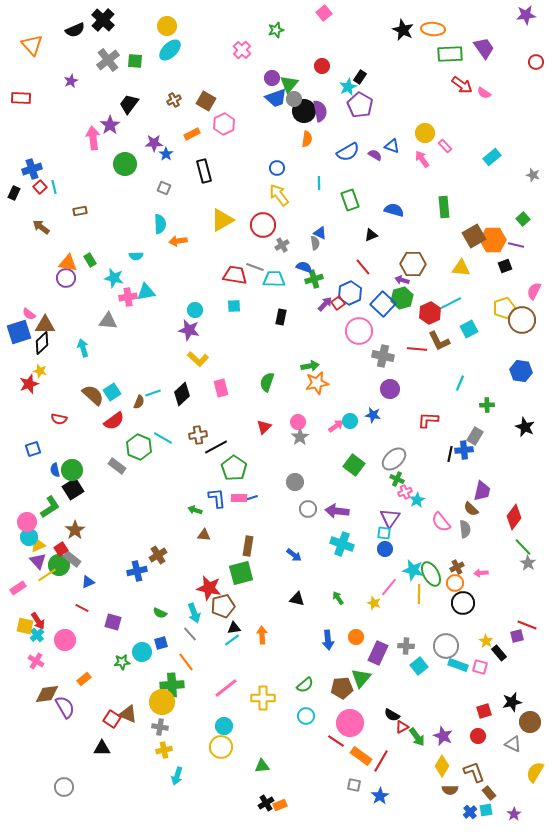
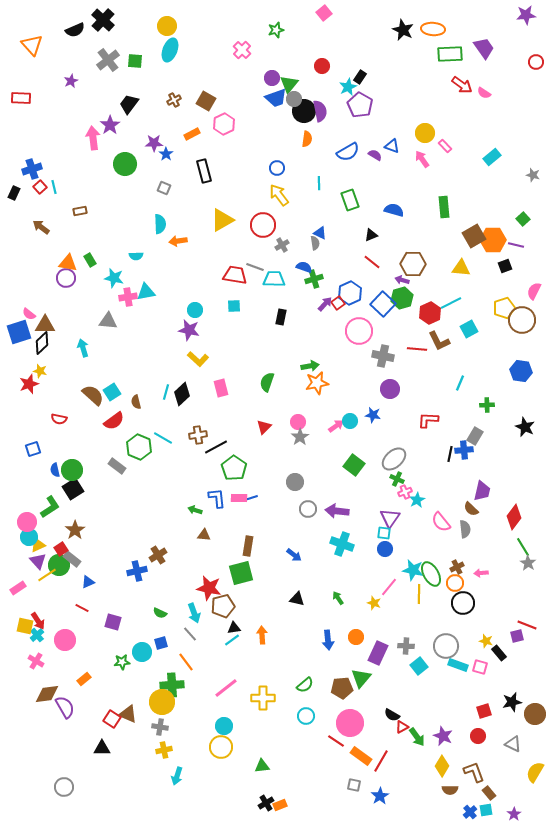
cyan ellipse at (170, 50): rotated 25 degrees counterclockwise
red line at (363, 267): moved 9 px right, 5 px up; rotated 12 degrees counterclockwise
cyan line at (153, 393): moved 13 px right, 1 px up; rotated 56 degrees counterclockwise
brown semicircle at (139, 402): moved 3 px left; rotated 144 degrees clockwise
green line at (523, 547): rotated 12 degrees clockwise
yellow star at (486, 641): rotated 16 degrees counterclockwise
brown circle at (530, 722): moved 5 px right, 8 px up
